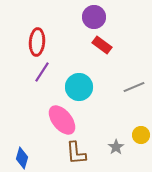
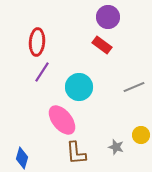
purple circle: moved 14 px right
gray star: rotated 21 degrees counterclockwise
